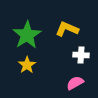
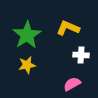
yellow L-shape: moved 1 px right, 1 px up
yellow star: rotated 24 degrees clockwise
pink semicircle: moved 3 px left, 1 px down
